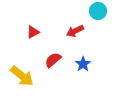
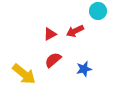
red triangle: moved 17 px right, 2 px down
blue star: moved 1 px right, 5 px down; rotated 21 degrees clockwise
yellow arrow: moved 2 px right, 2 px up
